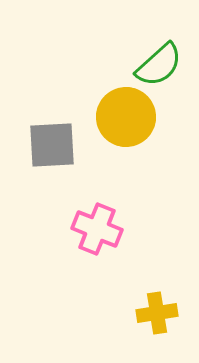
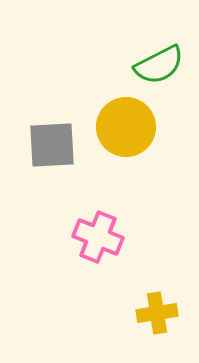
green semicircle: rotated 15 degrees clockwise
yellow circle: moved 10 px down
pink cross: moved 1 px right, 8 px down
